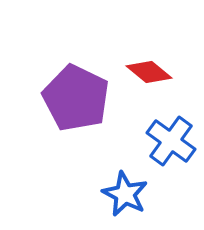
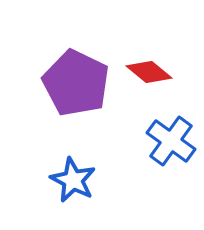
purple pentagon: moved 15 px up
blue star: moved 52 px left, 14 px up
